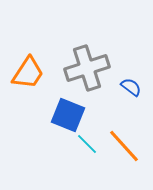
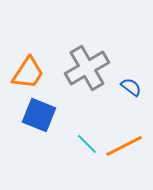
gray cross: rotated 12 degrees counterclockwise
blue square: moved 29 px left
orange line: rotated 75 degrees counterclockwise
